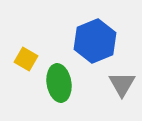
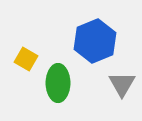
green ellipse: moved 1 px left; rotated 9 degrees clockwise
